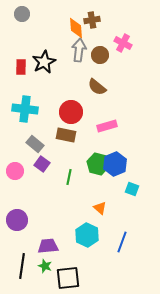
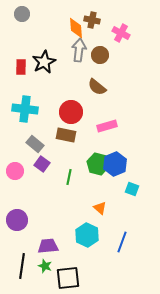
brown cross: rotated 21 degrees clockwise
pink cross: moved 2 px left, 10 px up
